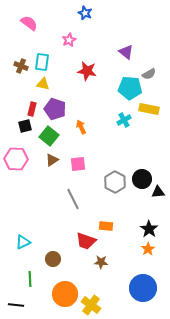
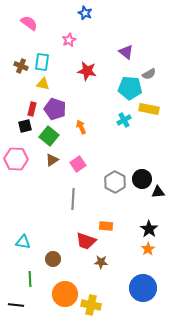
pink square: rotated 28 degrees counterclockwise
gray line: rotated 30 degrees clockwise
cyan triangle: rotated 35 degrees clockwise
yellow cross: rotated 24 degrees counterclockwise
